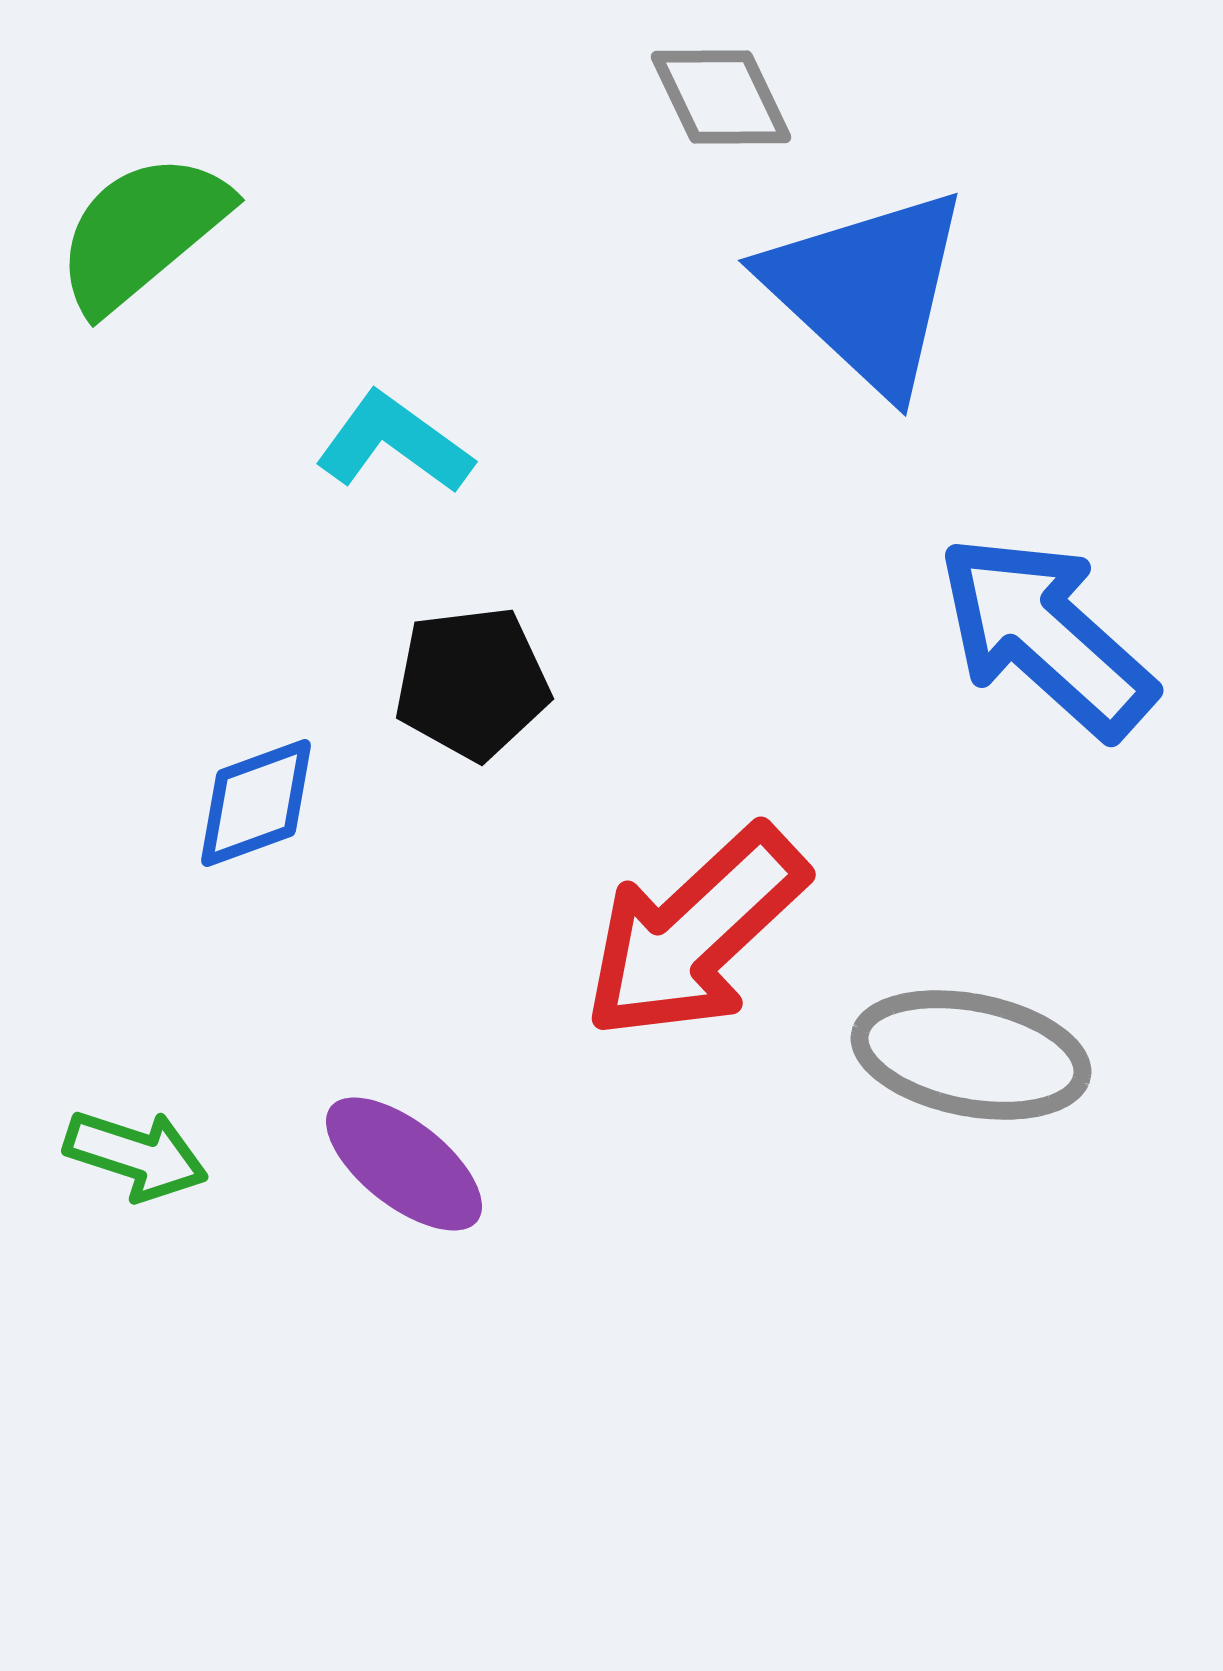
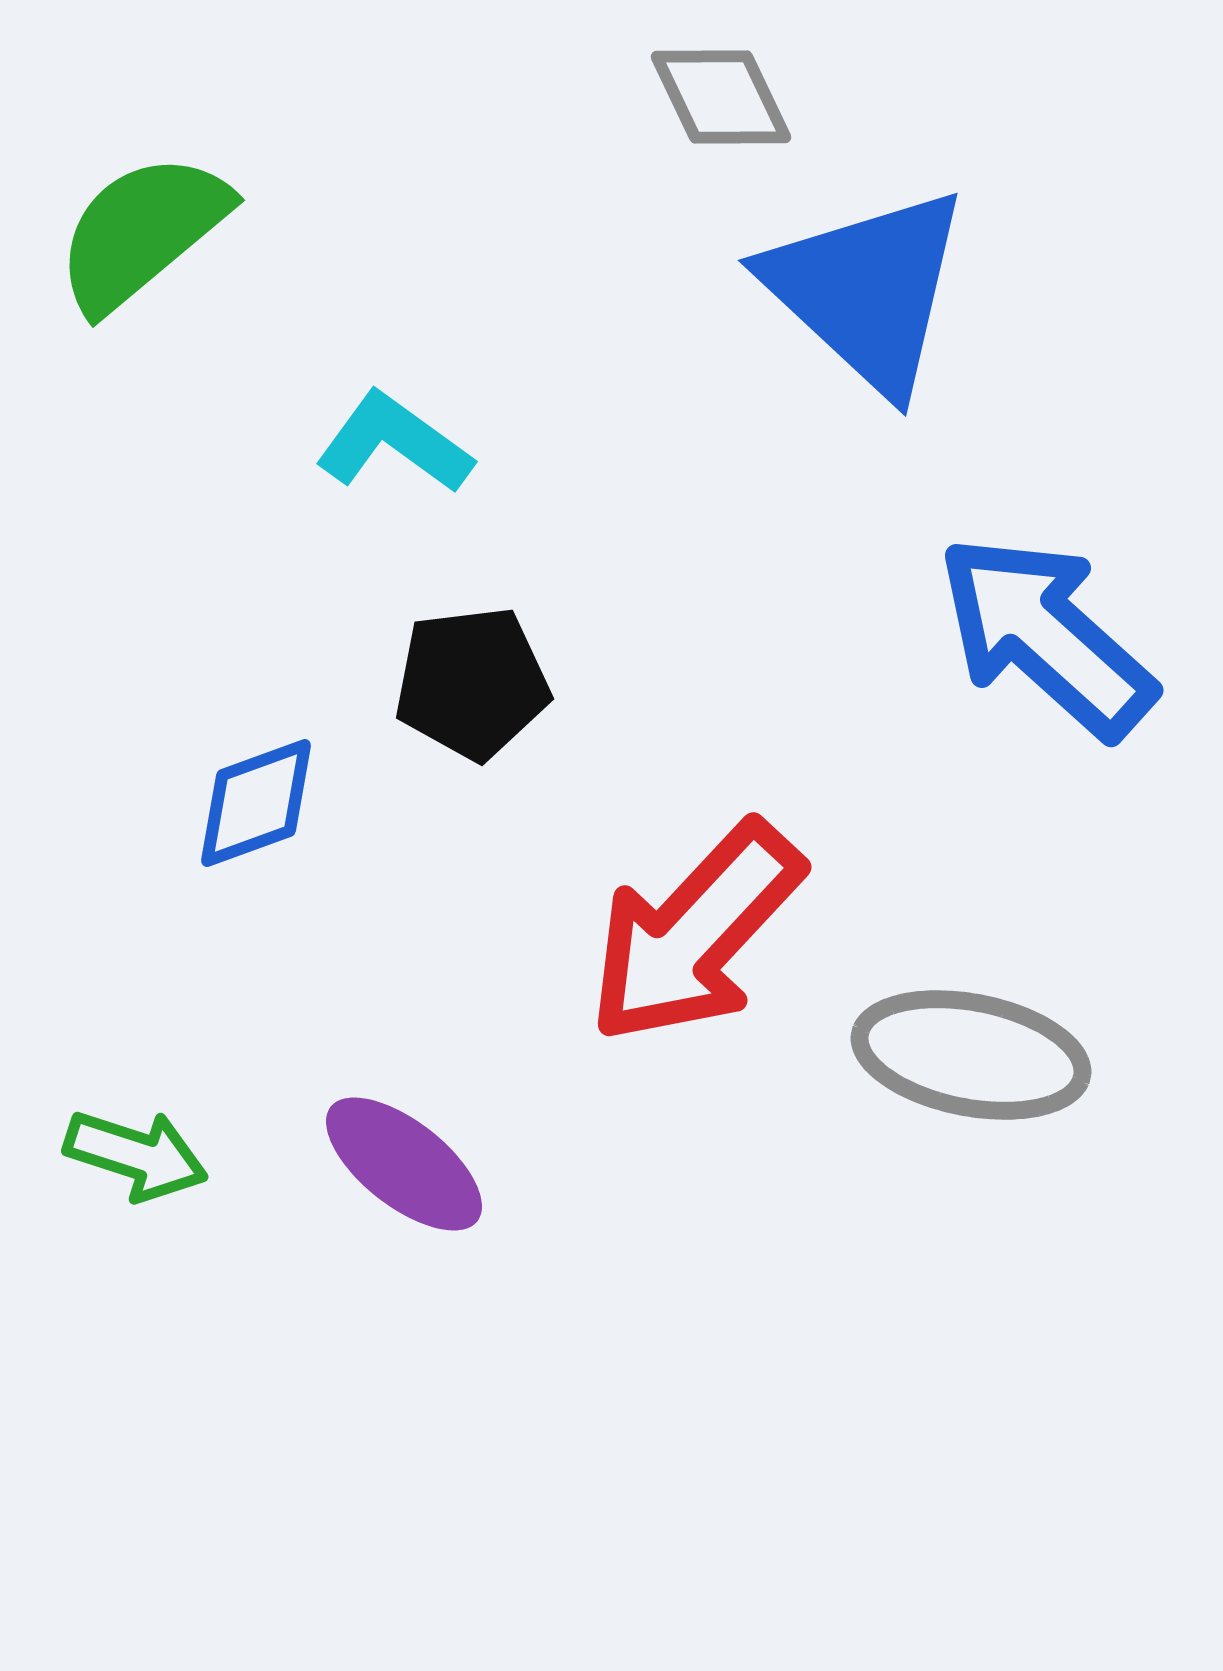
red arrow: rotated 4 degrees counterclockwise
